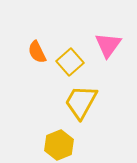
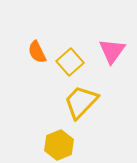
pink triangle: moved 4 px right, 6 px down
yellow trapezoid: rotated 15 degrees clockwise
